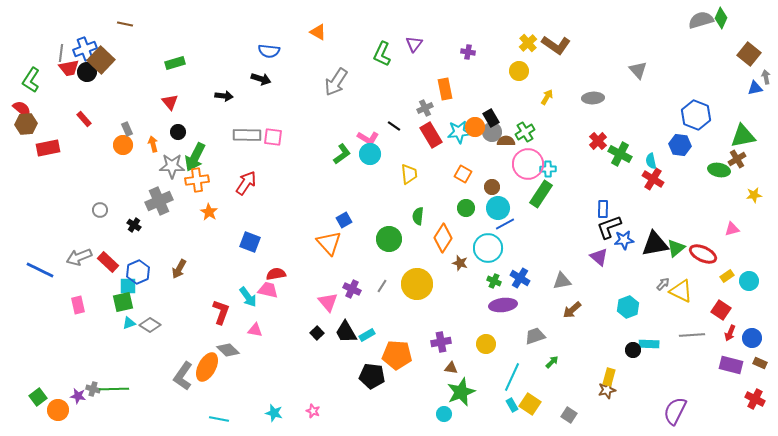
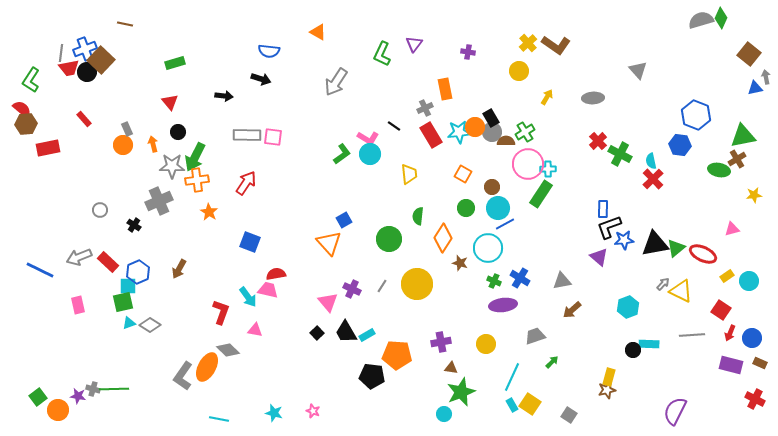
red cross at (653, 179): rotated 15 degrees clockwise
